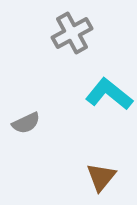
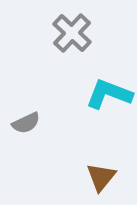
gray cross: rotated 18 degrees counterclockwise
cyan L-shape: rotated 18 degrees counterclockwise
